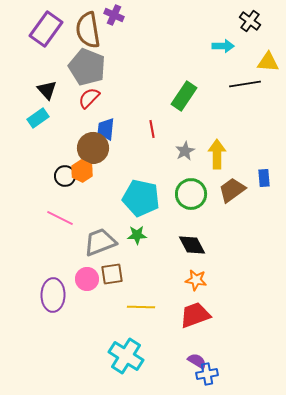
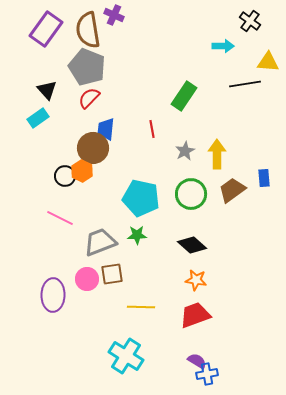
black diamond: rotated 20 degrees counterclockwise
